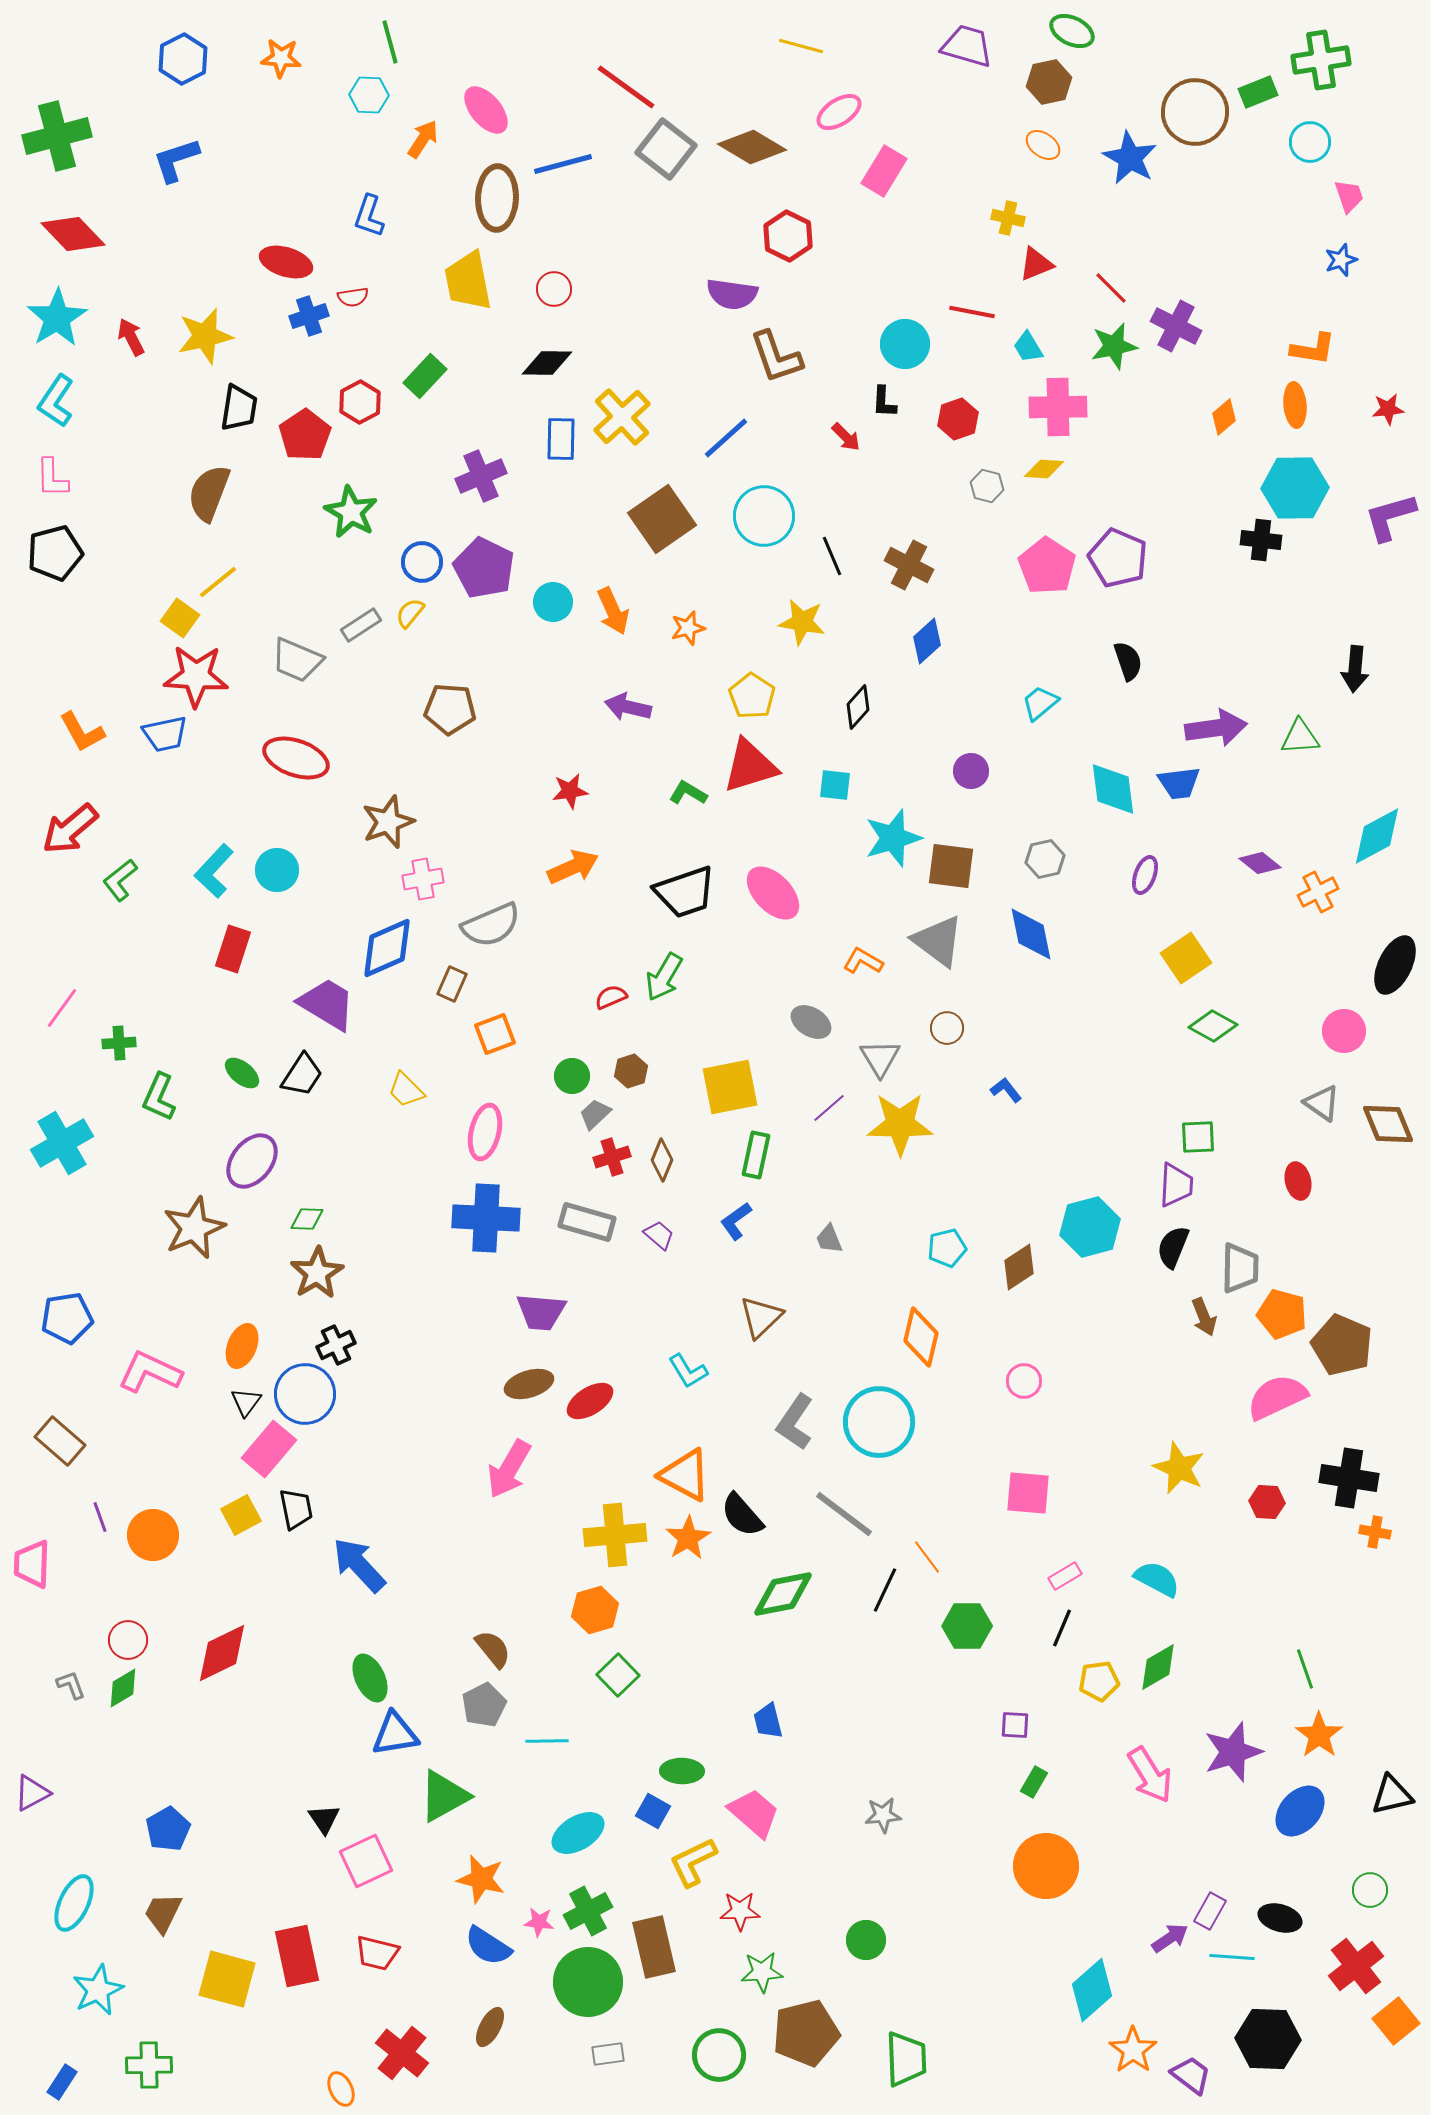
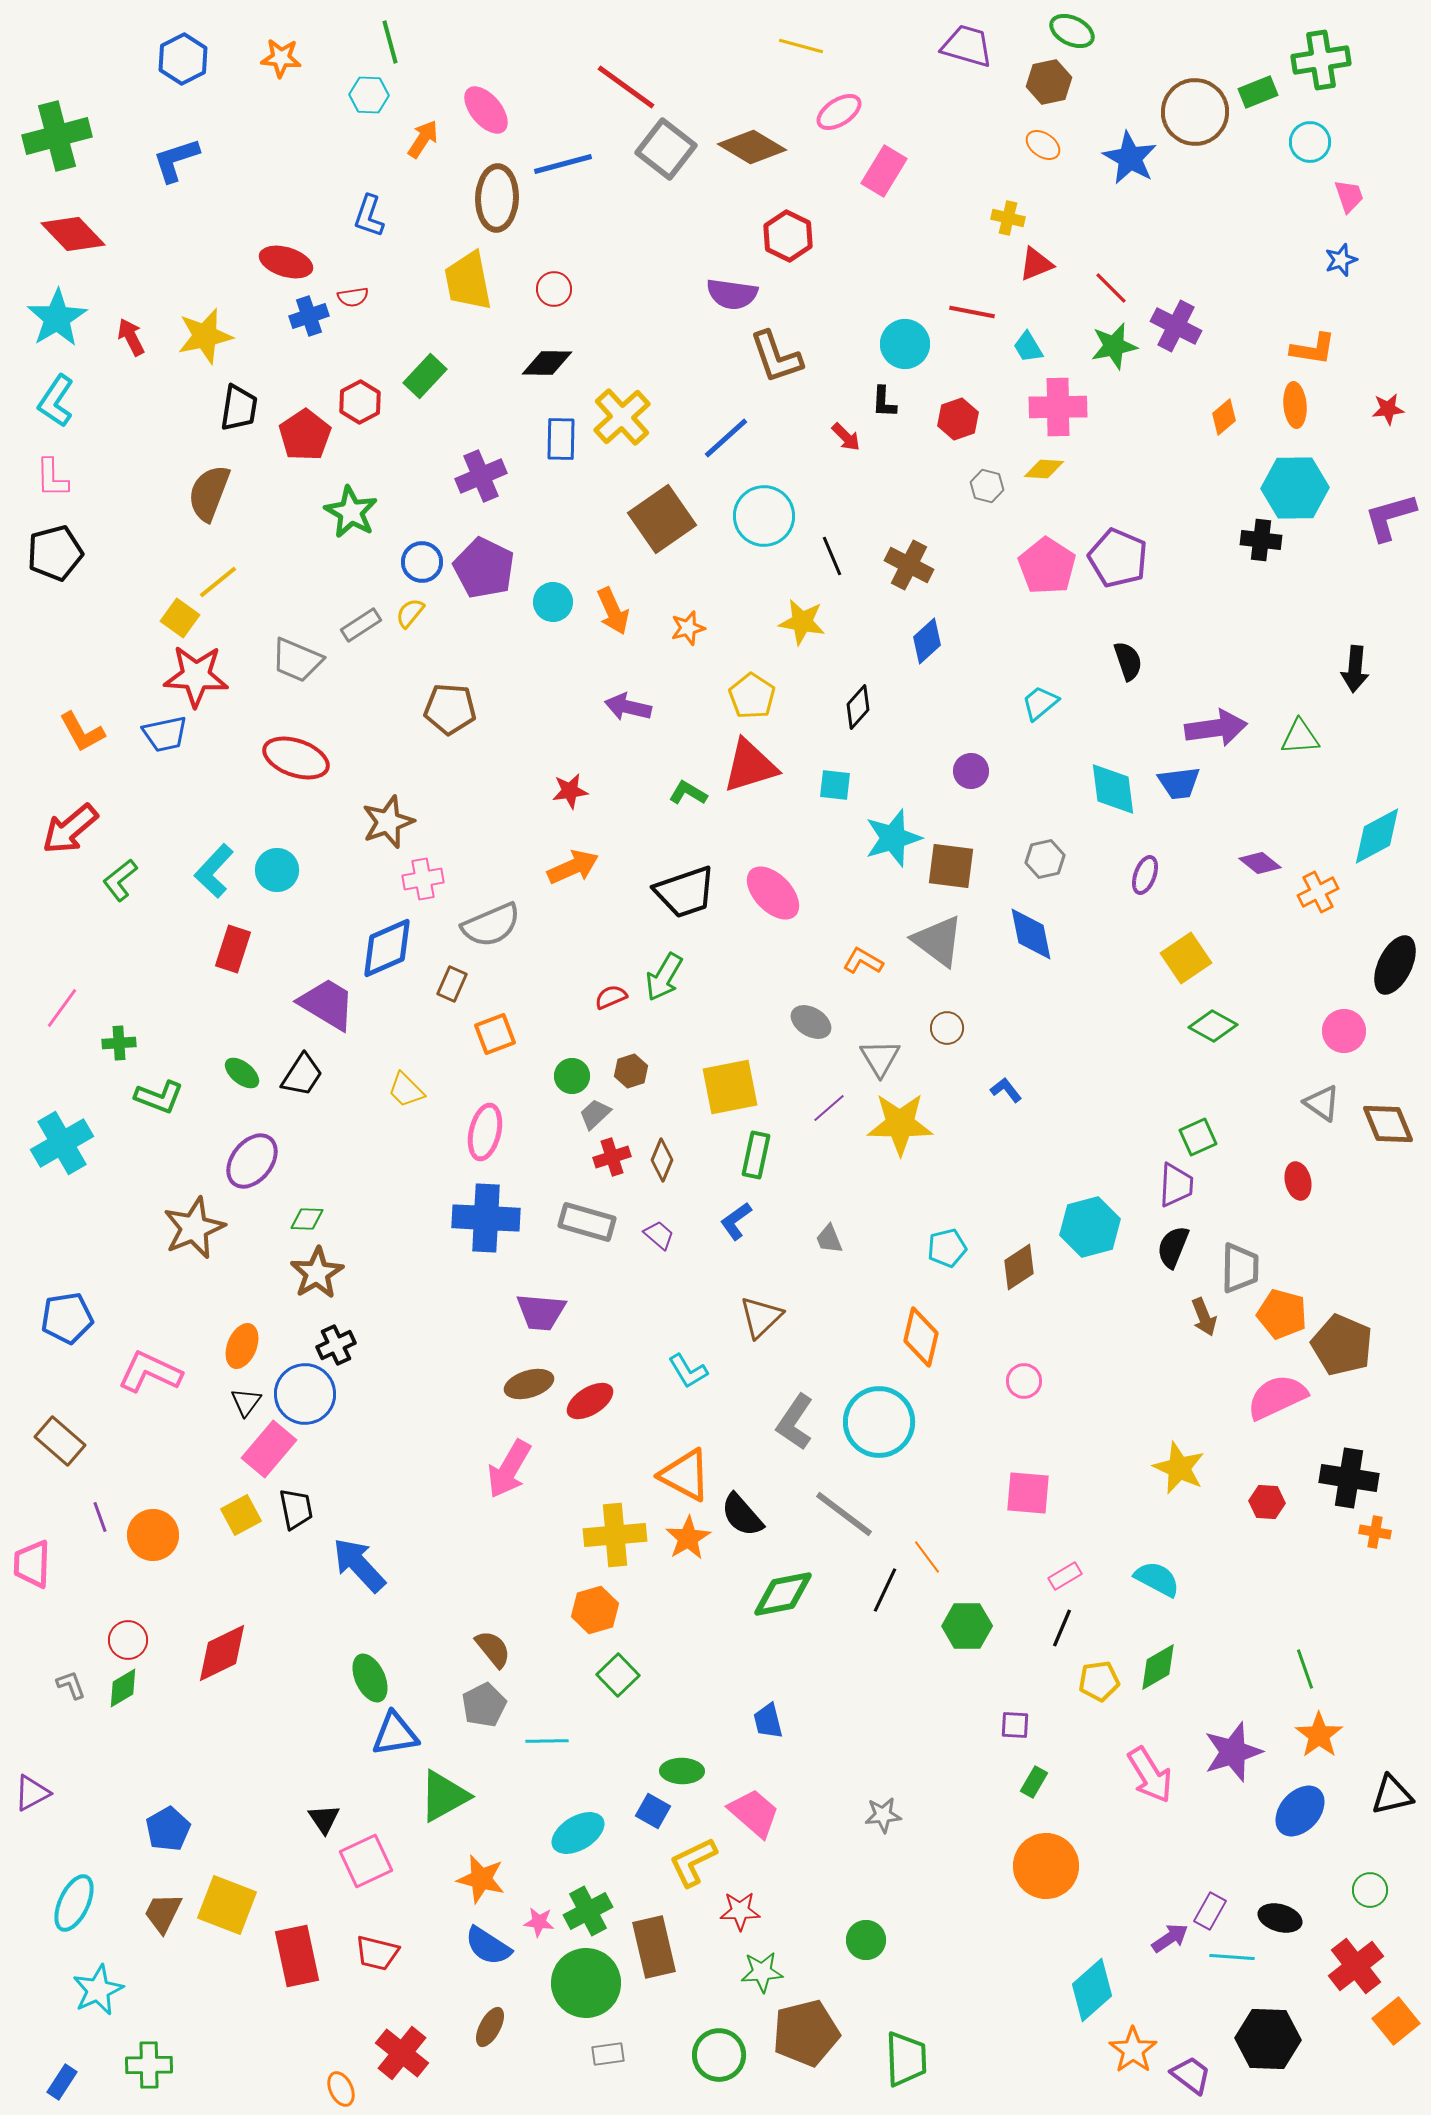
green L-shape at (159, 1097): rotated 93 degrees counterclockwise
green square at (1198, 1137): rotated 21 degrees counterclockwise
yellow square at (227, 1979): moved 74 px up; rotated 6 degrees clockwise
green circle at (588, 1982): moved 2 px left, 1 px down
